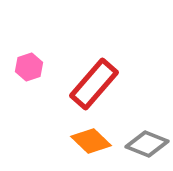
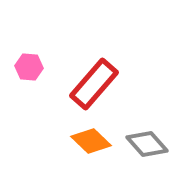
pink hexagon: rotated 24 degrees clockwise
gray diamond: rotated 27 degrees clockwise
